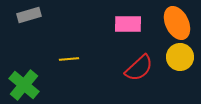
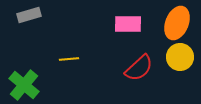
orange ellipse: rotated 48 degrees clockwise
